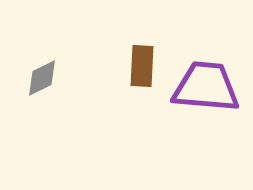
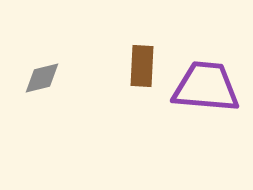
gray diamond: rotated 12 degrees clockwise
